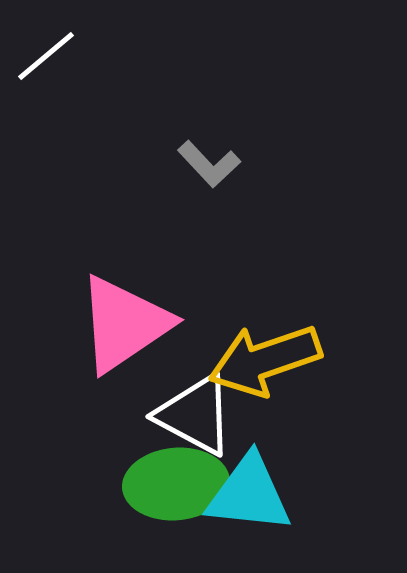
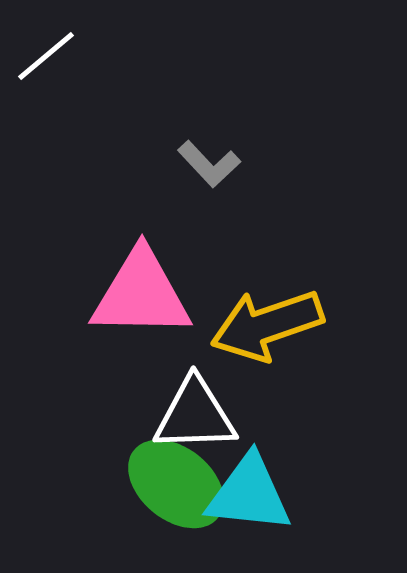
pink triangle: moved 17 px right, 30 px up; rotated 35 degrees clockwise
yellow arrow: moved 2 px right, 35 px up
white triangle: rotated 30 degrees counterclockwise
green ellipse: rotated 44 degrees clockwise
